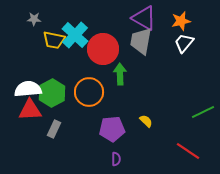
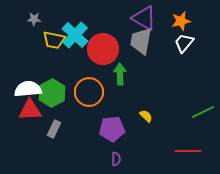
yellow semicircle: moved 5 px up
red line: rotated 35 degrees counterclockwise
